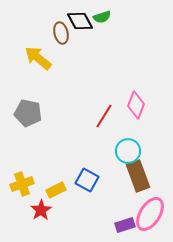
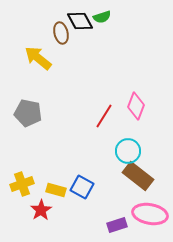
pink diamond: moved 1 px down
brown rectangle: rotated 32 degrees counterclockwise
blue square: moved 5 px left, 7 px down
yellow rectangle: rotated 42 degrees clockwise
pink ellipse: rotated 68 degrees clockwise
purple rectangle: moved 8 px left
